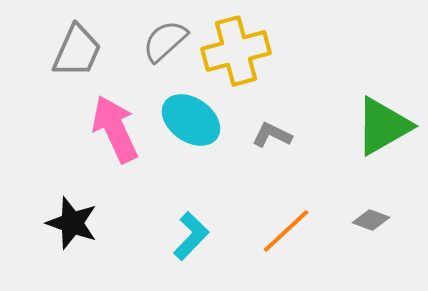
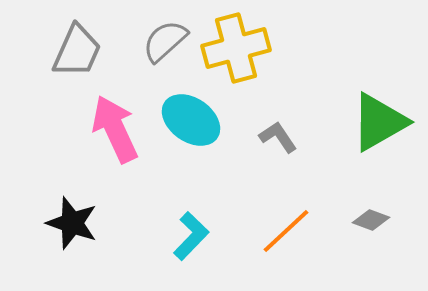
yellow cross: moved 3 px up
green triangle: moved 4 px left, 4 px up
gray L-shape: moved 6 px right, 2 px down; rotated 30 degrees clockwise
